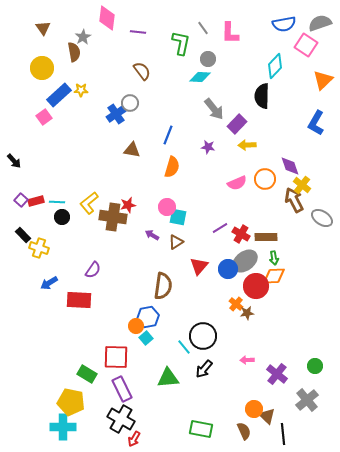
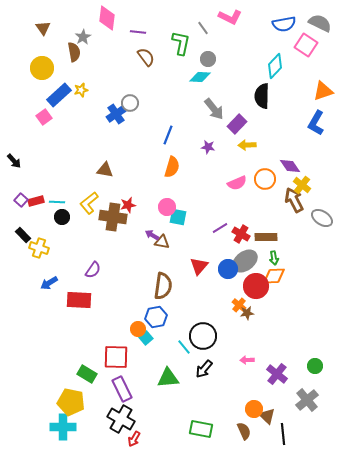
gray semicircle at (320, 23): rotated 45 degrees clockwise
pink L-shape at (230, 33): moved 16 px up; rotated 65 degrees counterclockwise
brown semicircle at (142, 71): moved 4 px right, 14 px up
orange triangle at (323, 80): moved 11 px down; rotated 25 degrees clockwise
yellow star at (81, 90): rotated 16 degrees counterclockwise
brown triangle at (132, 150): moved 27 px left, 20 px down
purple diamond at (290, 166): rotated 15 degrees counterclockwise
brown triangle at (176, 242): moved 14 px left; rotated 42 degrees clockwise
orange cross at (236, 304): moved 3 px right, 1 px down
blue hexagon at (148, 317): moved 8 px right
orange circle at (136, 326): moved 2 px right, 3 px down
